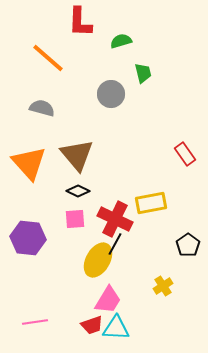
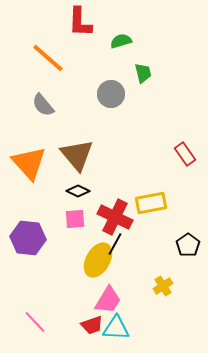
gray semicircle: moved 1 px right, 3 px up; rotated 145 degrees counterclockwise
red cross: moved 2 px up
pink line: rotated 55 degrees clockwise
